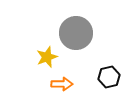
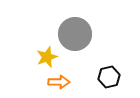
gray circle: moved 1 px left, 1 px down
orange arrow: moved 3 px left, 2 px up
